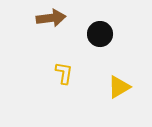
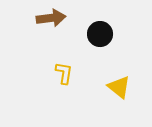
yellow triangle: rotated 50 degrees counterclockwise
